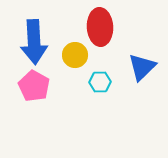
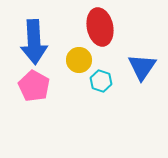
red ellipse: rotated 9 degrees counterclockwise
yellow circle: moved 4 px right, 5 px down
blue triangle: rotated 12 degrees counterclockwise
cyan hexagon: moved 1 px right, 1 px up; rotated 20 degrees clockwise
